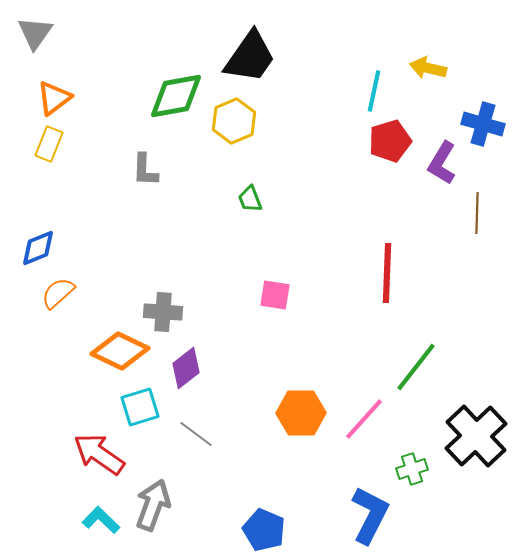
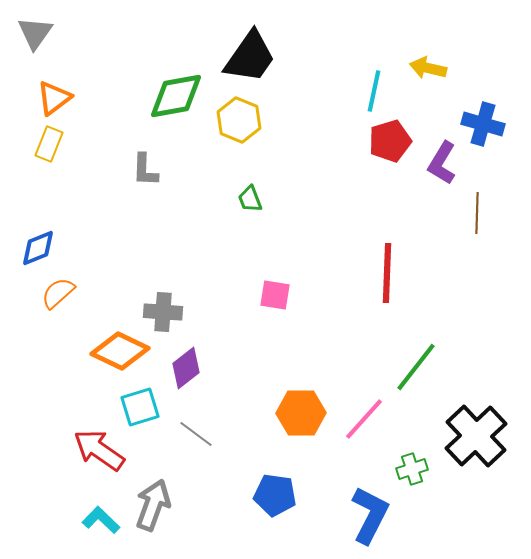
yellow hexagon: moved 5 px right, 1 px up; rotated 15 degrees counterclockwise
red arrow: moved 4 px up
blue pentagon: moved 11 px right, 35 px up; rotated 15 degrees counterclockwise
